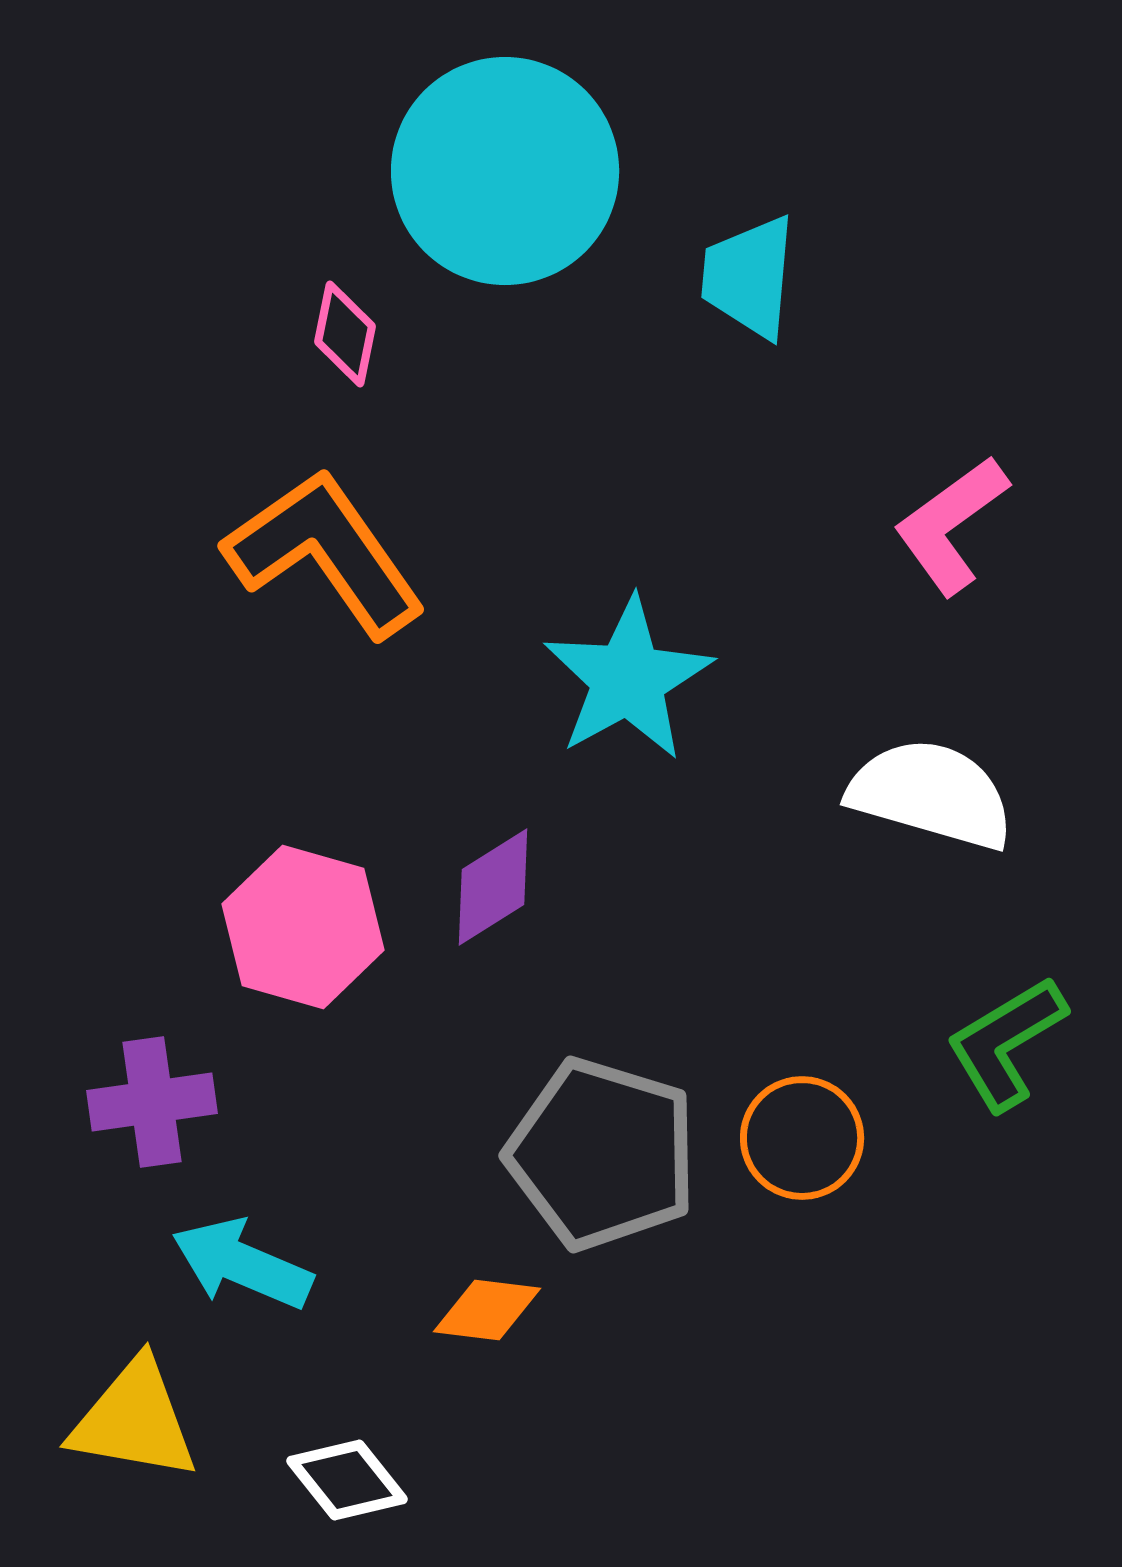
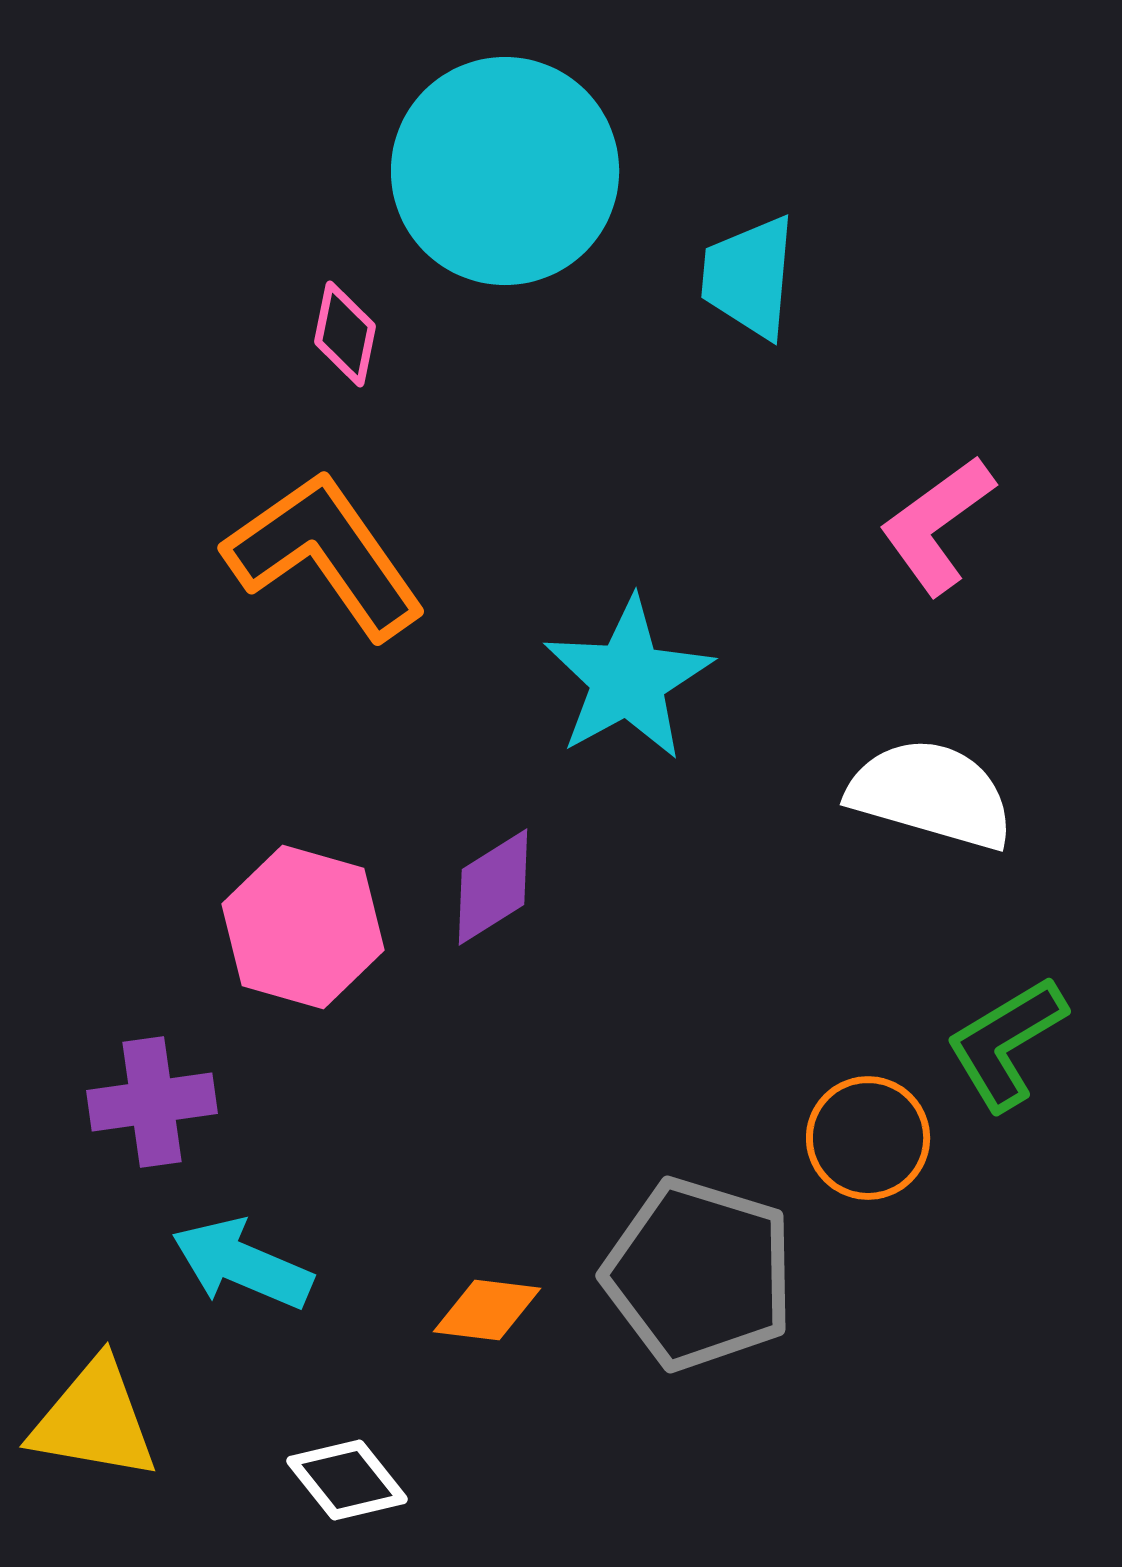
pink L-shape: moved 14 px left
orange L-shape: moved 2 px down
orange circle: moved 66 px right
gray pentagon: moved 97 px right, 120 px down
yellow triangle: moved 40 px left
